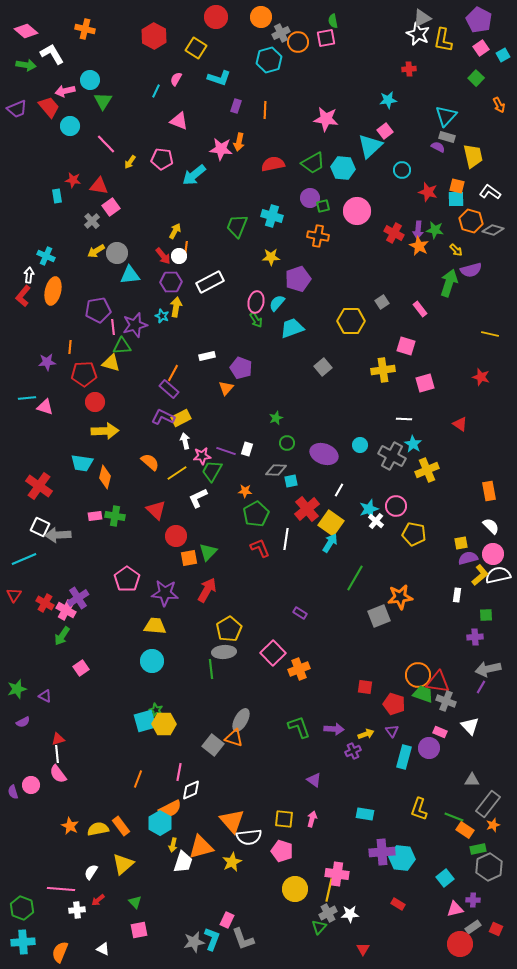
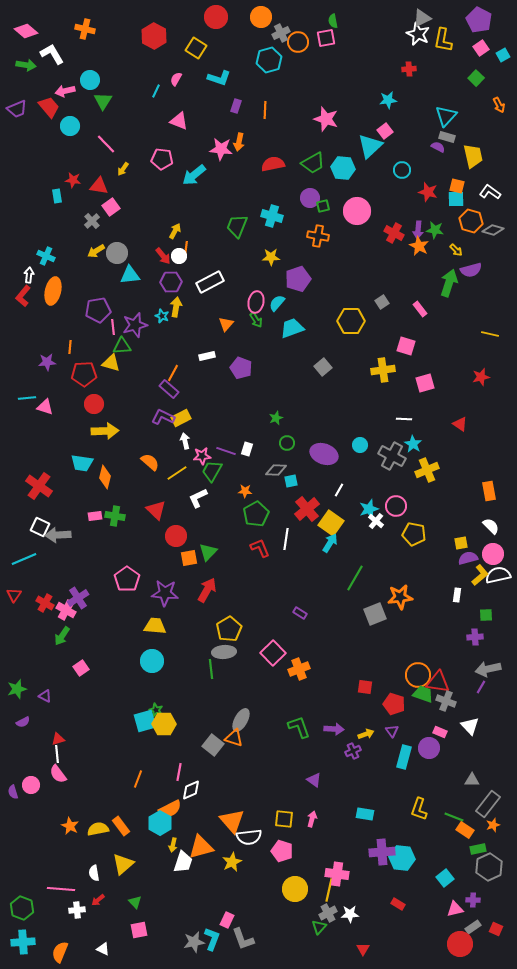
pink star at (326, 119): rotated 10 degrees clockwise
yellow arrow at (130, 162): moved 7 px left, 7 px down
red star at (481, 377): rotated 30 degrees counterclockwise
orange triangle at (226, 388): moved 64 px up
red circle at (95, 402): moved 1 px left, 2 px down
gray square at (379, 616): moved 4 px left, 2 px up
white semicircle at (91, 872): moved 3 px right, 1 px down; rotated 42 degrees counterclockwise
